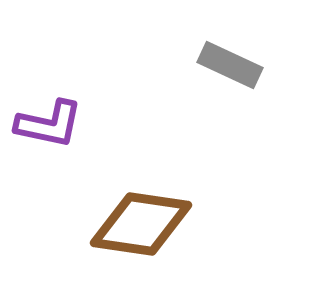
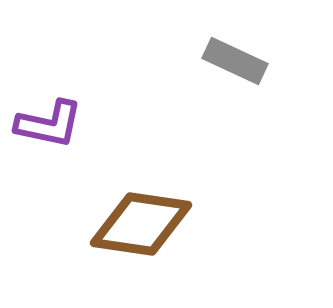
gray rectangle: moved 5 px right, 4 px up
